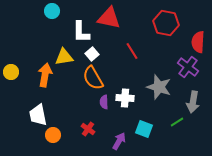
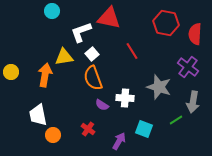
white L-shape: rotated 70 degrees clockwise
red semicircle: moved 3 px left, 8 px up
orange semicircle: rotated 10 degrees clockwise
purple semicircle: moved 2 px left, 3 px down; rotated 56 degrees counterclockwise
green line: moved 1 px left, 2 px up
